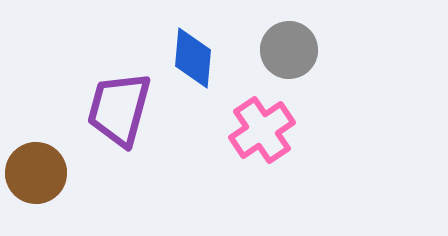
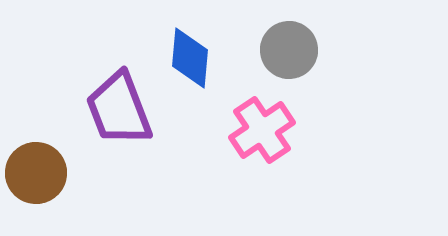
blue diamond: moved 3 px left
purple trapezoid: rotated 36 degrees counterclockwise
